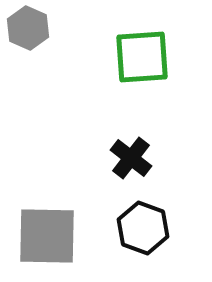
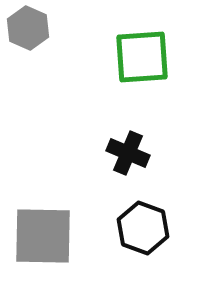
black cross: moved 3 px left, 5 px up; rotated 15 degrees counterclockwise
gray square: moved 4 px left
